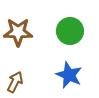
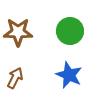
brown arrow: moved 4 px up
